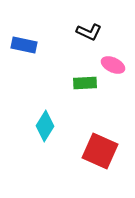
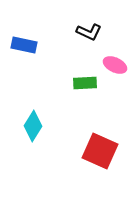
pink ellipse: moved 2 px right
cyan diamond: moved 12 px left
